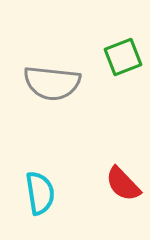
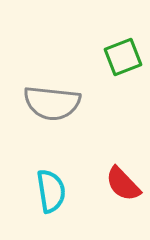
gray semicircle: moved 20 px down
cyan semicircle: moved 11 px right, 2 px up
